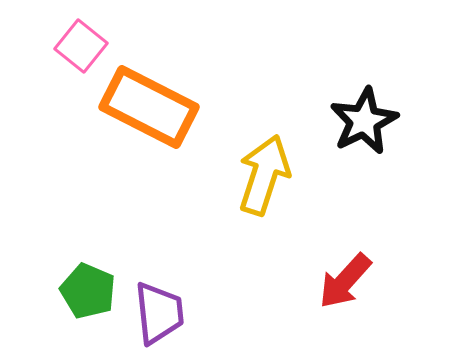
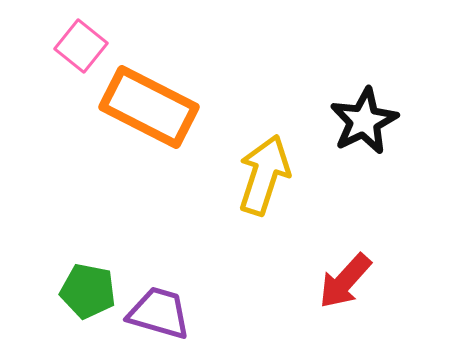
green pentagon: rotated 12 degrees counterclockwise
purple trapezoid: rotated 68 degrees counterclockwise
